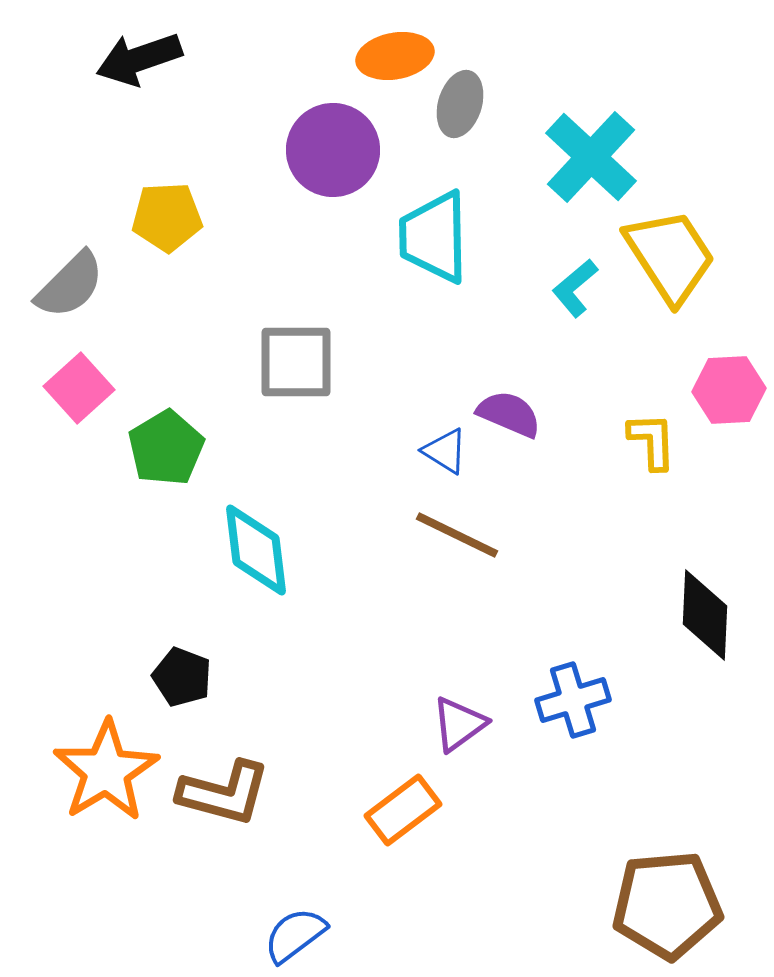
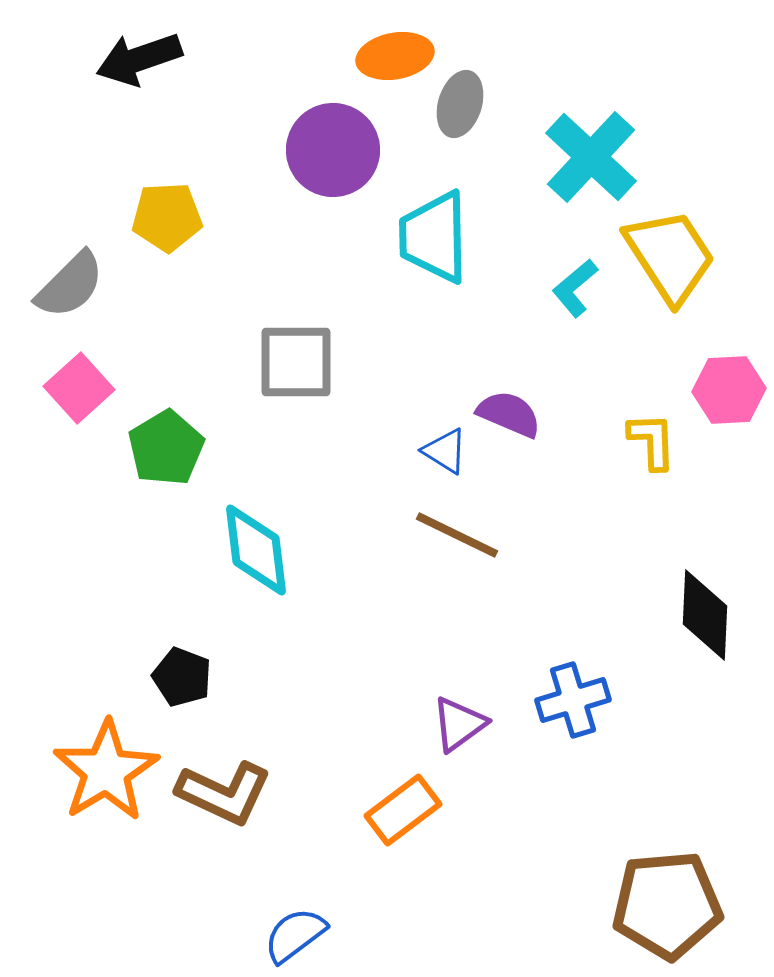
brown L-shape: rotated 10 degrees clockwise
